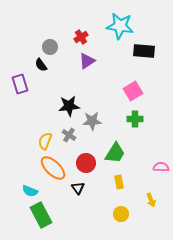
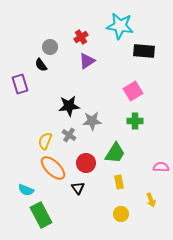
green cross: moved 2 px down
cyan semicircle: moved 4 px left, 1 px up
